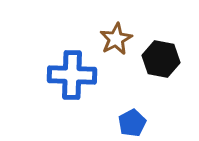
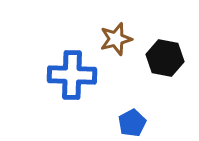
brown star: rotated 12 degrees clockwise
black hexagon: moved 4 px right, 1 px up
